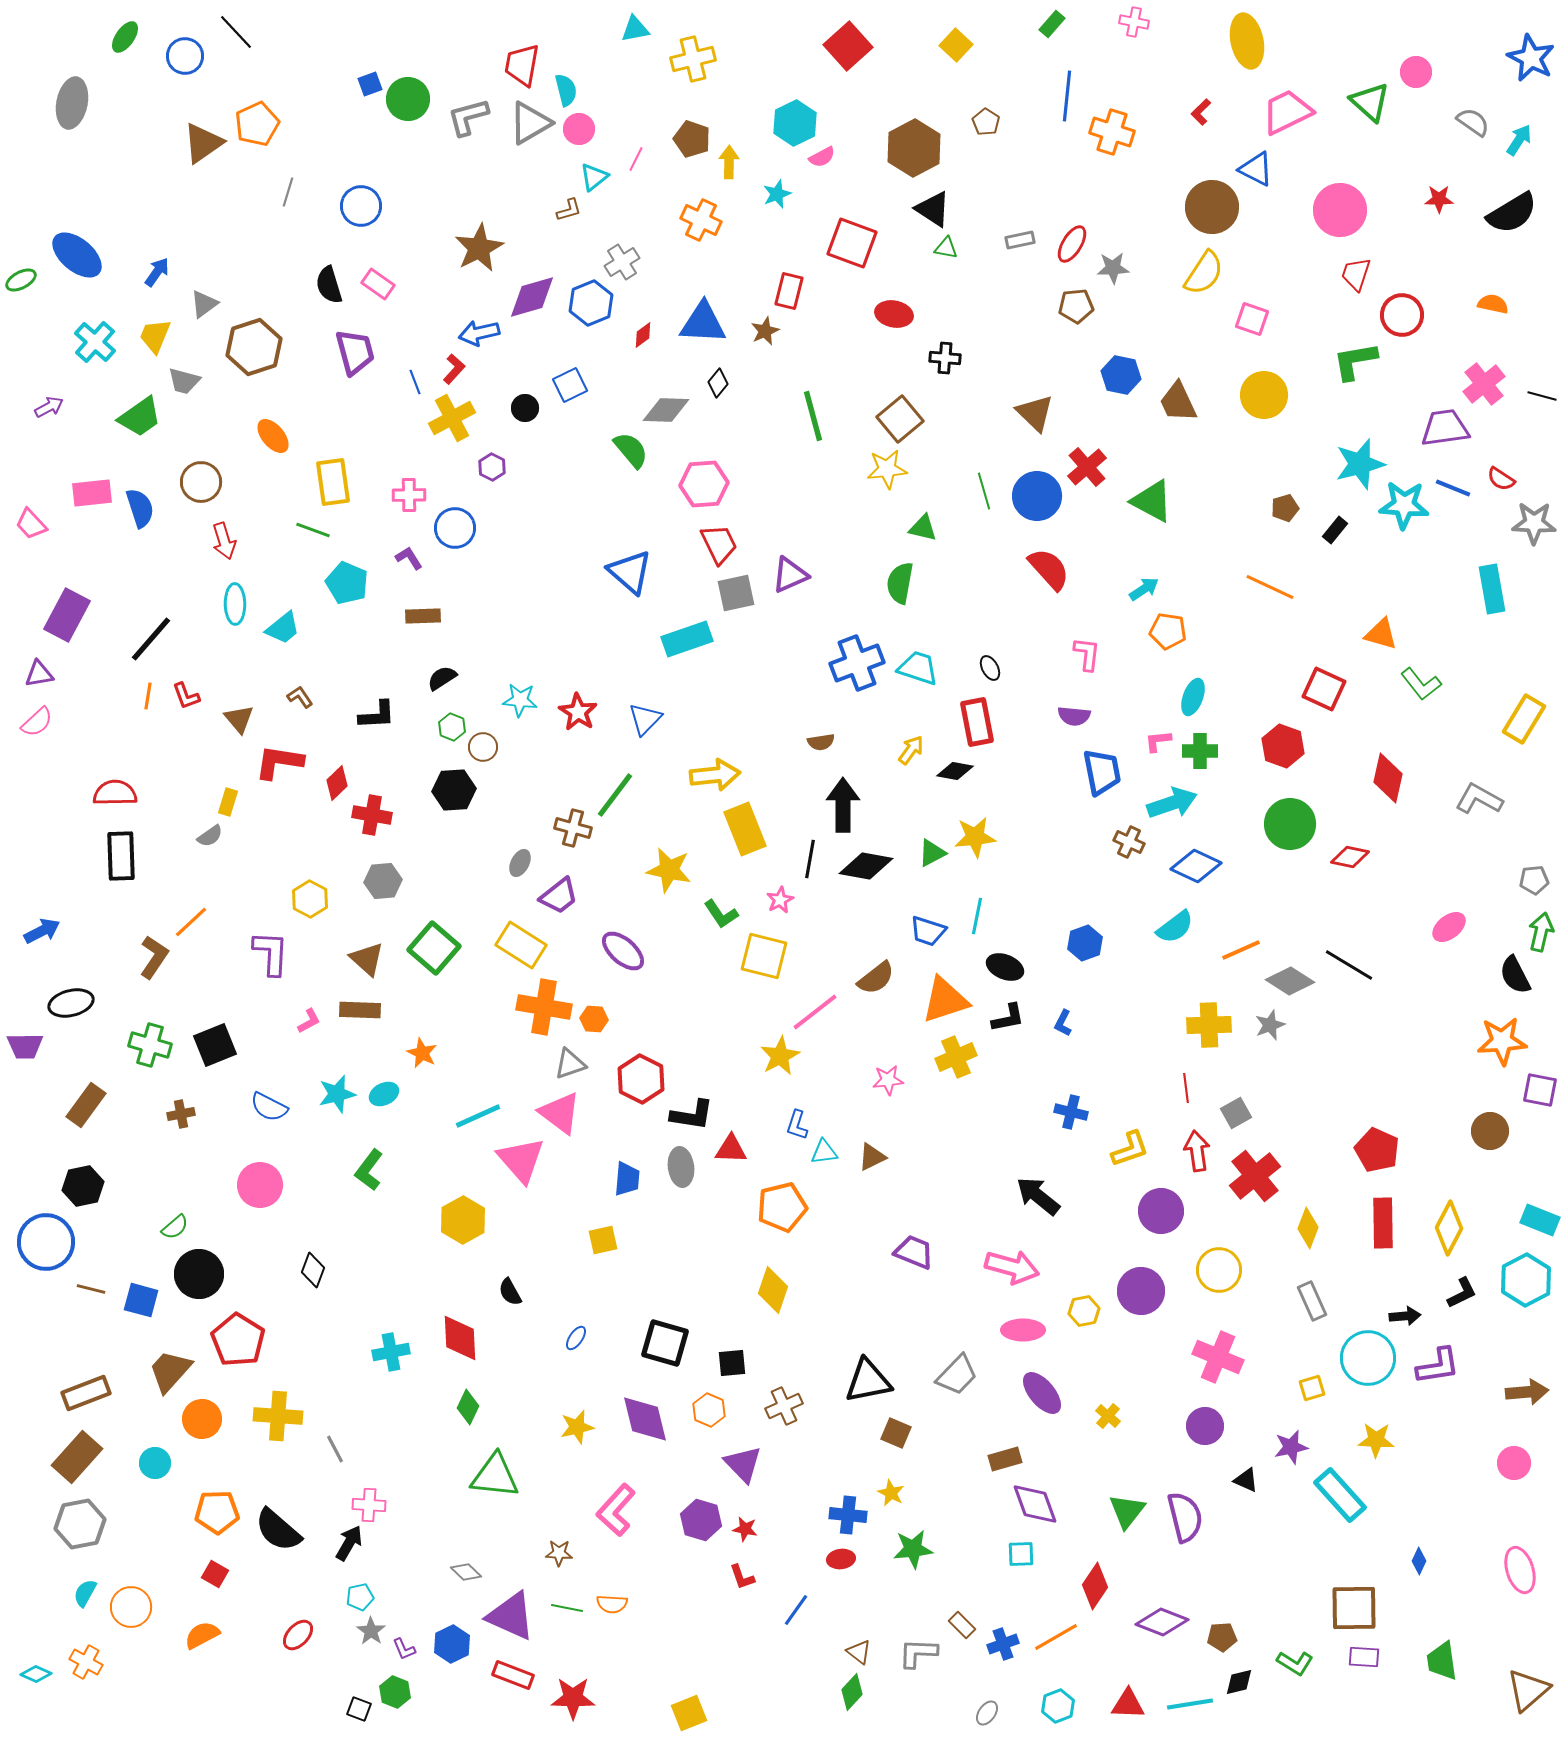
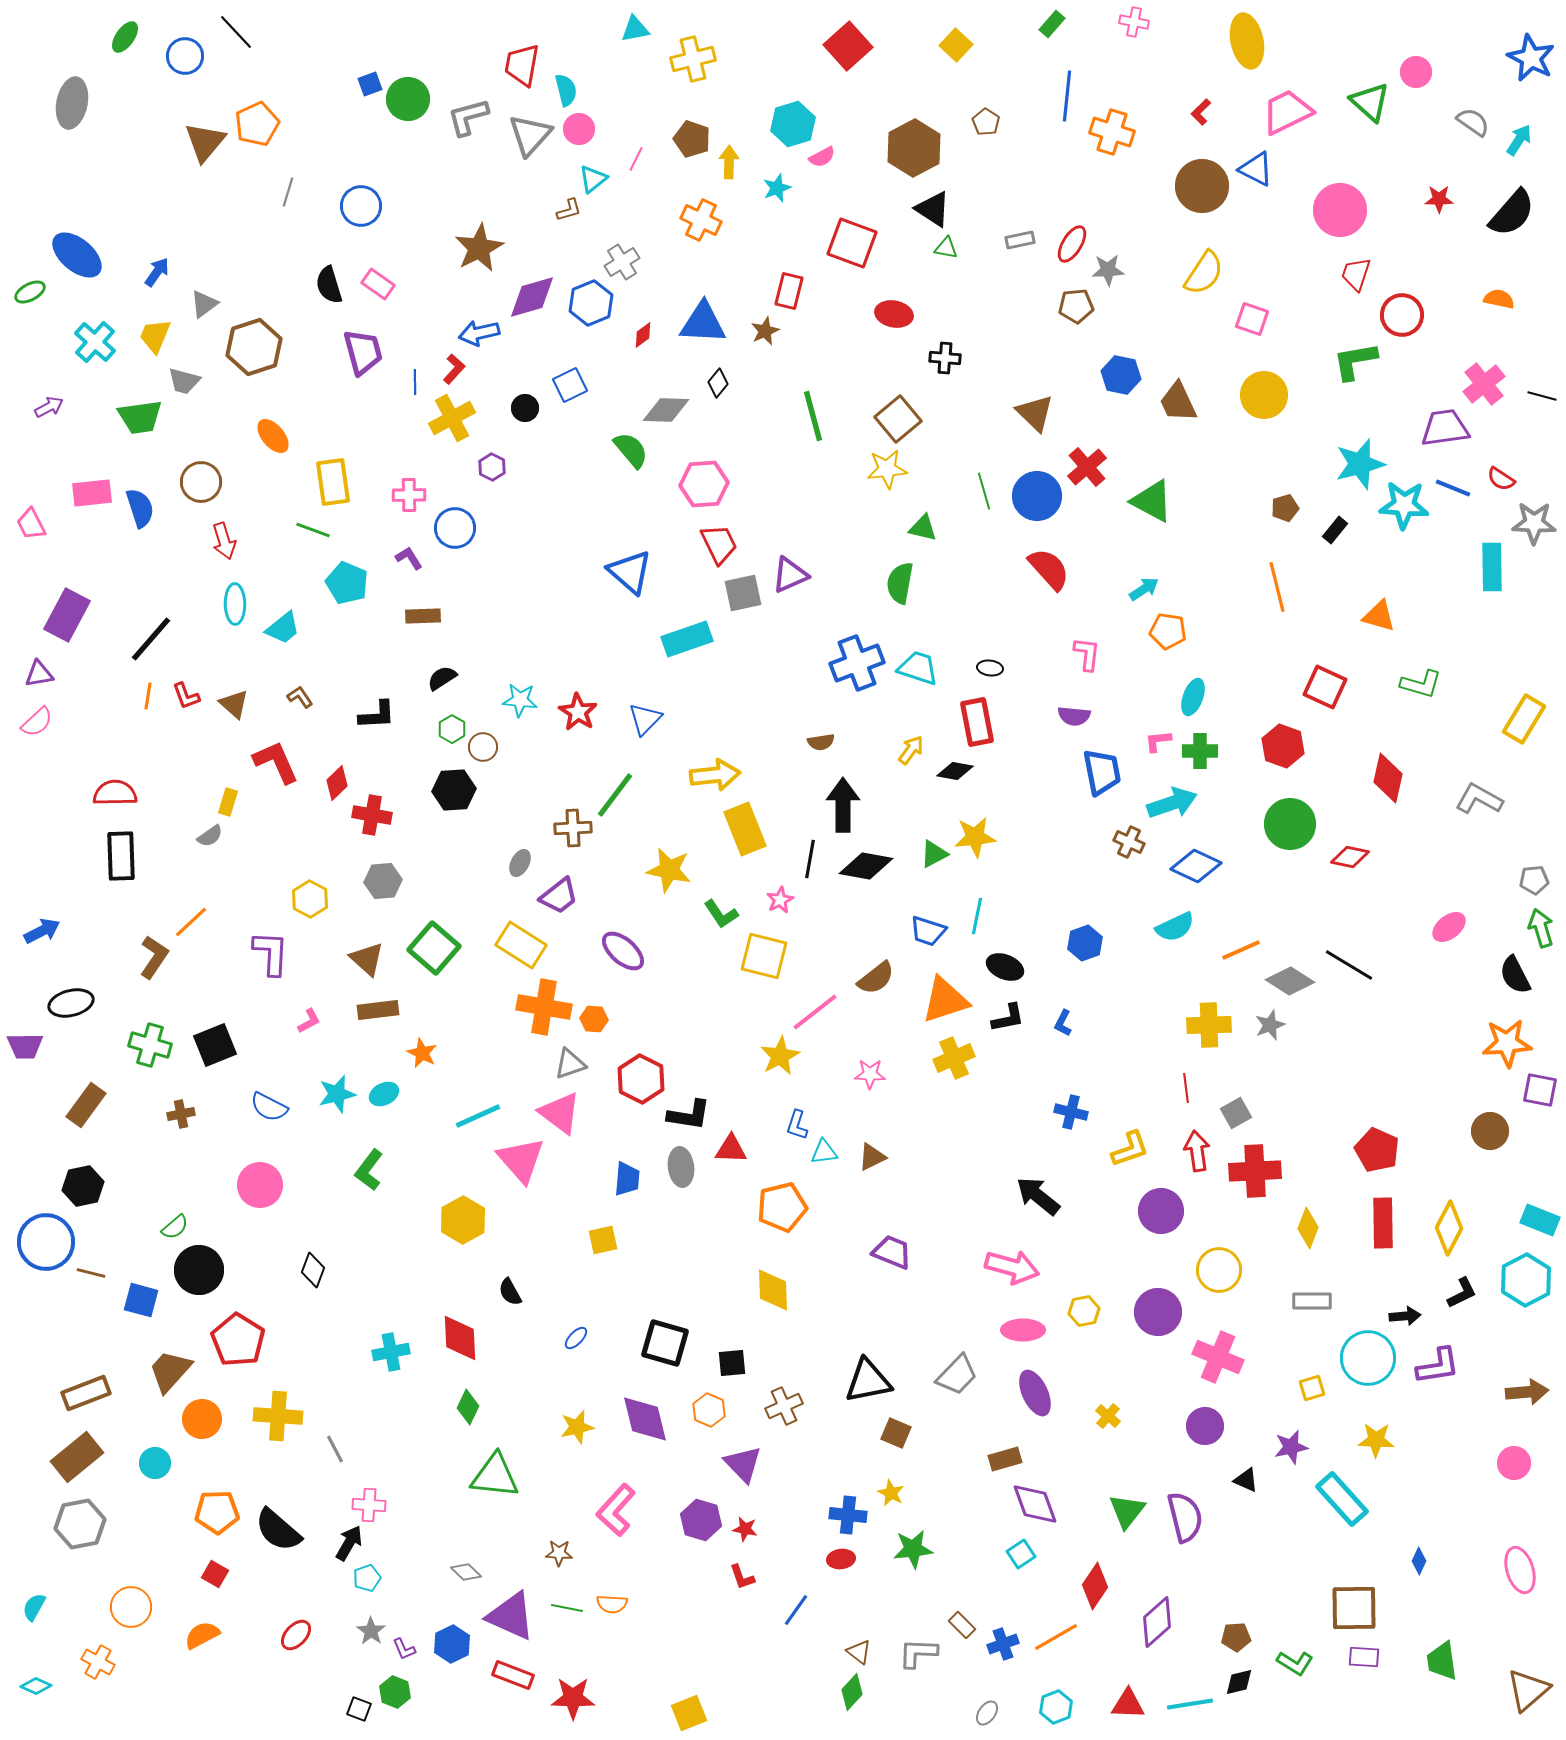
gray triangle at (530, 123): moved 12 px down; rotated 18 degrees counterclockwise
cyan hexagon at (795, 123): moved 2 px left, 1 px down; rotated 9 degrees clockwise
brown triangle at (203, 143): moved 2 px right, 1 px up; rotated 15 degrees counterclockwise
cyan triangle at (594, 177): moved 1 px left, 2 px down
cyan star at (777, 194): moved 6 px up
brown circle at (1212, 207): moved 10 px left, 21 px up
black semicircle at (1512, 213): rotated 18 degrees counterclockwise
gray star at (1113, 268): moved 5 px left, 2 px down
green ellipse at (21, 280): moved 9 px right, 12 px down
orange semicircle at (1493, 304): moved 6 px right, 5 px up
purple trapezoid at (355, 352): moved 8 px right
blue line at (415, 382): rotated 20 degrees clockwise
green trapezoid at (140, 417): rotated 27 degrees clockwise
brown square at (900, 419): moved 2 px left
pink trapezoid at (31, 524): rotated 16 degrees clockwise
orange line at (1270, 587): moved 7 px right; rotated 51 degrees clockwise
cyan rectangle at (1492, 589): moved 22 px up; rotated 9 degrees clockwise
gray square at (736, 593): moved 7 px right
orange triangle at (1381, 634): moved 2 px left, 18 px up
black ellipse at (990, 668): rotated 55 degrees counterclockwise
green L-shape at (1421, 684): rotated 36 degrees counterclockwise
red square at (1324, 689): moved 1 px right, 2 px up
brown triangle at (239, 719): moved 5 px left, 15 px up; rotated 8 degrees counterclockwise
green hexagon at (452, 727): moved 2 px down; rotated 8 degrees clockwise
red L-shape at (279, 762): moved 3 px left; rotated 57 degrees clockwise
brown cross at (573, 828): rotated 18 degrees counterclockwise
green triangle at (932, 853): moved 2 px right, 1 px down
cyan semicircle at (1175, 927): rotated 12 degrees clockwise
green arrow at (1541, 932): moved 4 px up; rotated 30 degrees counterclockwise
brown rectangle at (360, 1010): moved 18 px right; rotated 9 degrees counterclockwise
orange star at (1502, 1041): moved 5 px right, 2 px down
yellow cross at (956, 1057): moved 2 px left, 1 px down
pink star at (888, 1080): moved 18 px left, 6 px up; rotated 8 degrees clockwise
black L-shape at (692, 1115): moved 3 px left
red cross at (1255, 1176): moved 5 px up; rotated 36 degrees clockwise
purple trapezoid at (914, 1252): moved 22 px left
black circle at (199, 1274): moved 4 px up
brown line at (91, 1289): moved 16 px up
yellow diamond at (773, 1290): rotated 21 degrees counterclockwise
purple circle at (1141, 1291): moved 17 px right, 21 px down
gray rectangle at (1312, 1301): rotated 66 degrees counterclockwise
blue ellipse at (576, 1338): rotated 10 degrees clockwise
purple ellipse at (1042, 1393): moved 7 px left; rotated 15 degrees clockwise
brown rectangle at (77, 1457): rotated 9 degrees clockwise
cyan rectangle at (1340, 1495): moved 2 px right, 4 px down
cyan square at (1021, 1554): rotated 32 degrees counterclockwise
cyan semicircle at (85, 1593): moved 51 px left, 14 px down
cyan pentagon at (360, 1597): moved 7 px right, 19 px up; rotated 8 degrees counterclockwise
purple diamond at (1162, 1622): moved 5 px left; rotated 63 degrees counterclockwise
red ellipse at (298, 1635): moved 2 px left
brown pentagon at (1222, 1637): moved 14 px right
orange cross at (86, 1662): moved 12 px right
cyan diamond at (36, 1674): moved 12 px down
cyan hexagon at (1058, 1706): moved 2 px left, 1 px down
